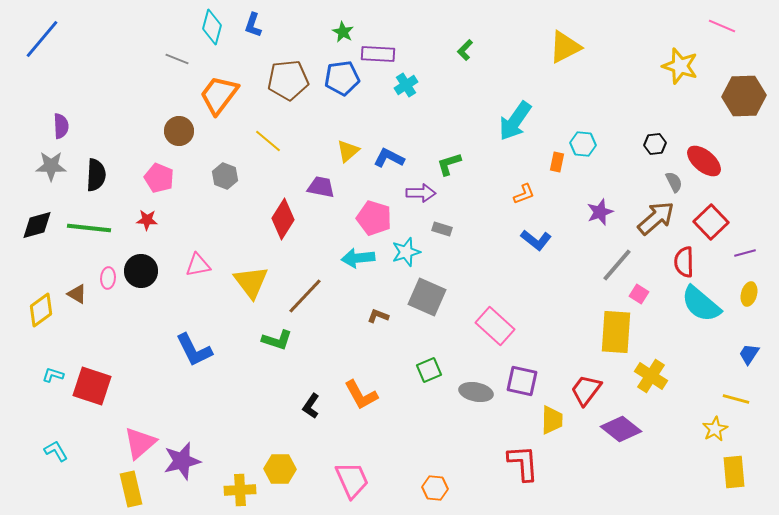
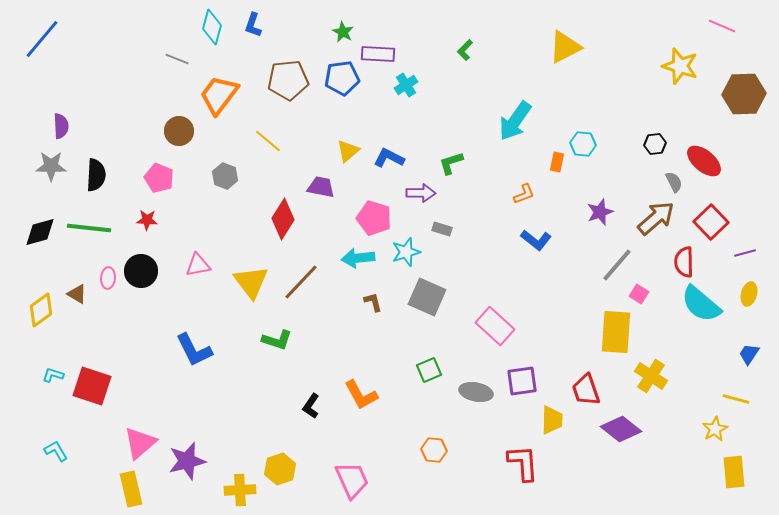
brown hexagon at (744, 96): moved 2 px up
green L-shape at (449, 164): moved 2 px right, 1 px up
black diamond at (37, 225): moved 3 px right, 7 px down
brown line at (305, 296): moved 4 px left, 14 px up
brown L-shape at (378, 316): moved 5 px left, 14 px up; rotated 55 degrees clockwise
purple square at (522, 381): rotated 20 degrees counterclockwise
red trapezoid at (586, 390): rotated 56 degrees counterclockwise
purple star at (182, 461): moved 5 px right
yellow hexagon at (280, 469): rotated 20 degrees counterclockwise
orange hexagon at (435, 488): moved 1 px left, 38 px up
